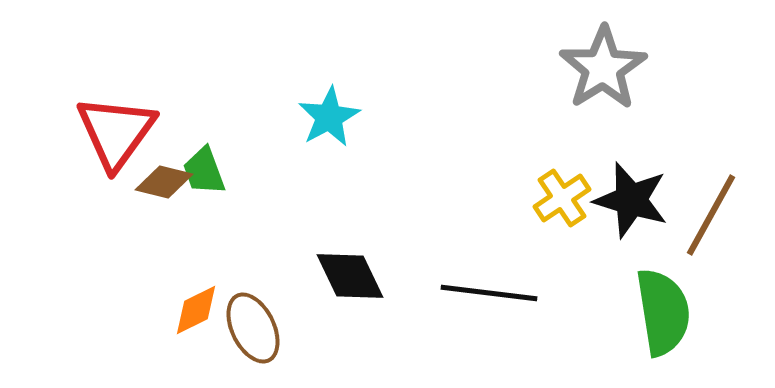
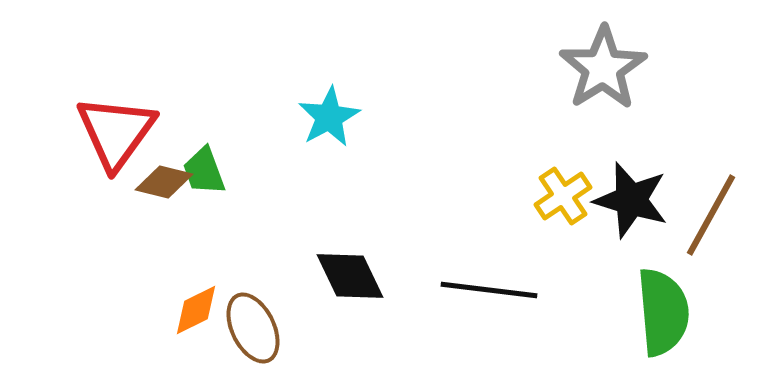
yellow cross: moved 1 px right, 2 px up
black line: moved 3 px up
green semicircle: rotated 4 degrees clockwise
